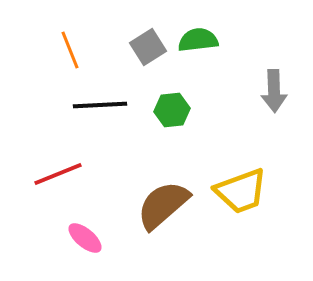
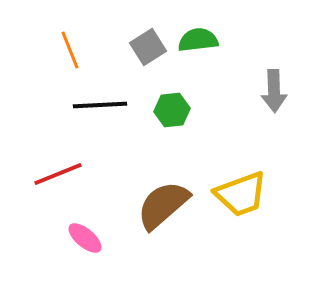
yellow trapezoid: moved 3 px down
